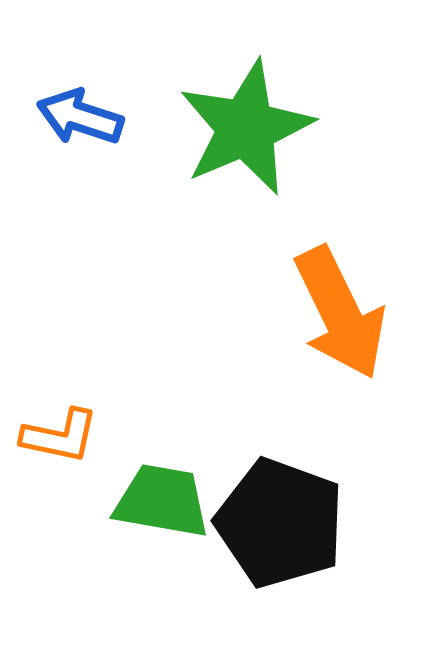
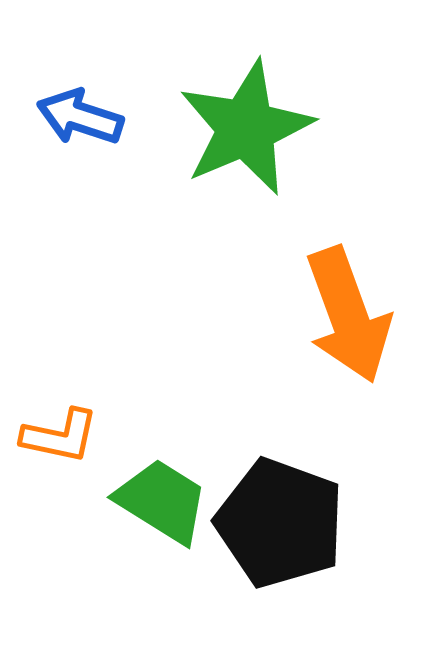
orange arrow: moved 8 px right, 2 px down; rotated 6 degrees clockwise
green trapezoid: rotated 22 degrees clockwise
